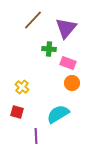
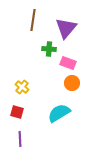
brown line: rotated 35 degrees counterclockwise
cyan semicircle: moved 1 px right, 1 px up
purple line: moved 16 px left, 3 px down
